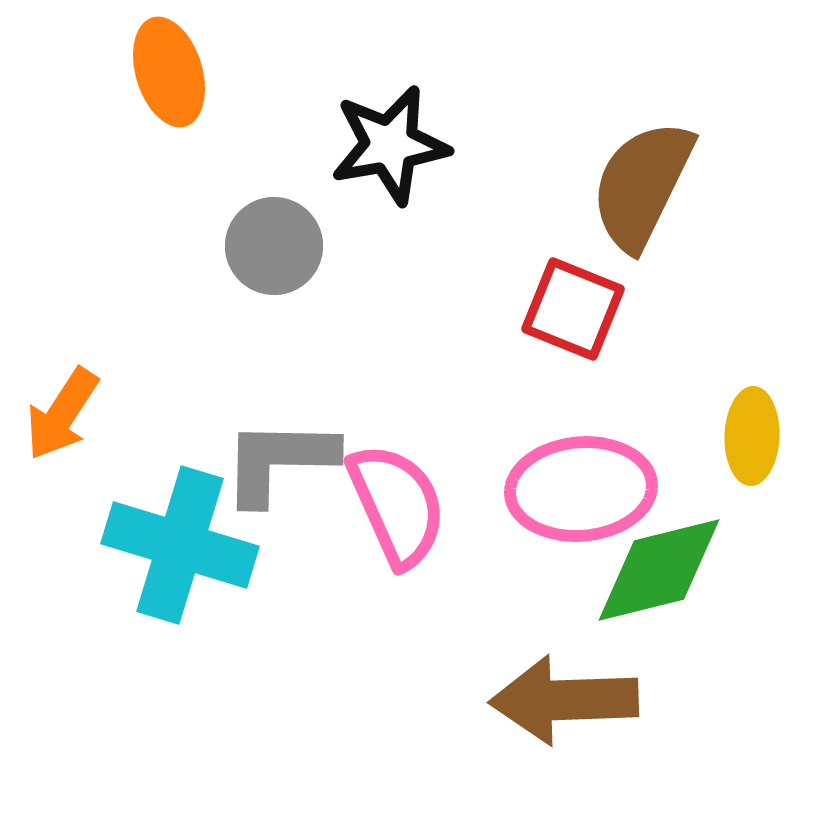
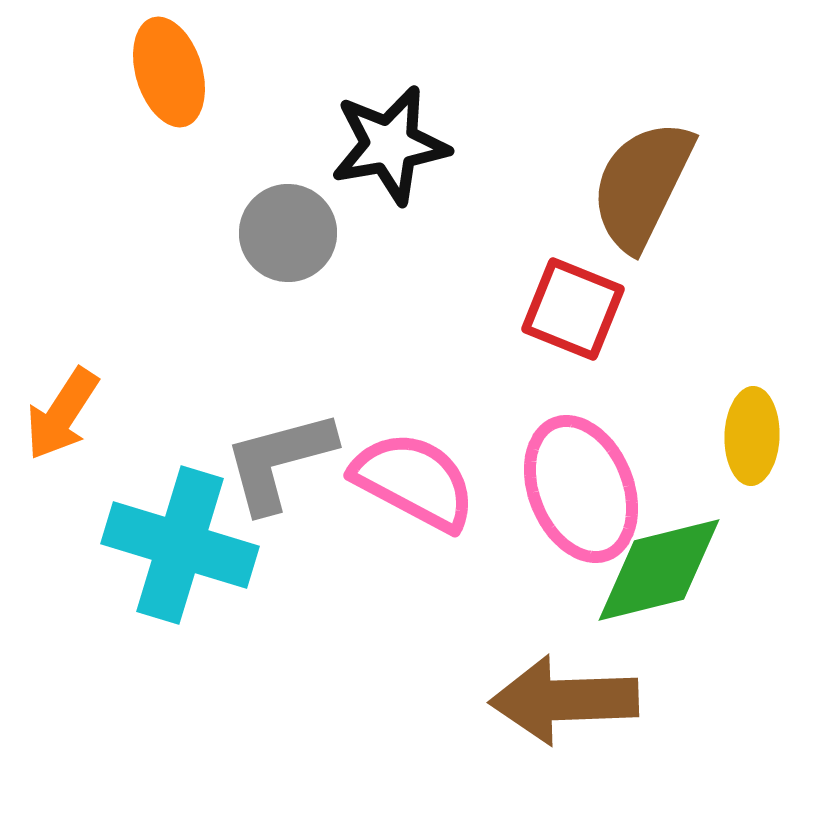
gray circle: moved 14 px right, 13 px up
gray L-shape: rotated 16 degrees counterclockwise
pink ellipse: rotated 73 degrees clockwise
pink semicircle: moved 17 px right, 24 px up; rotated 38 degrees counterclockwise
